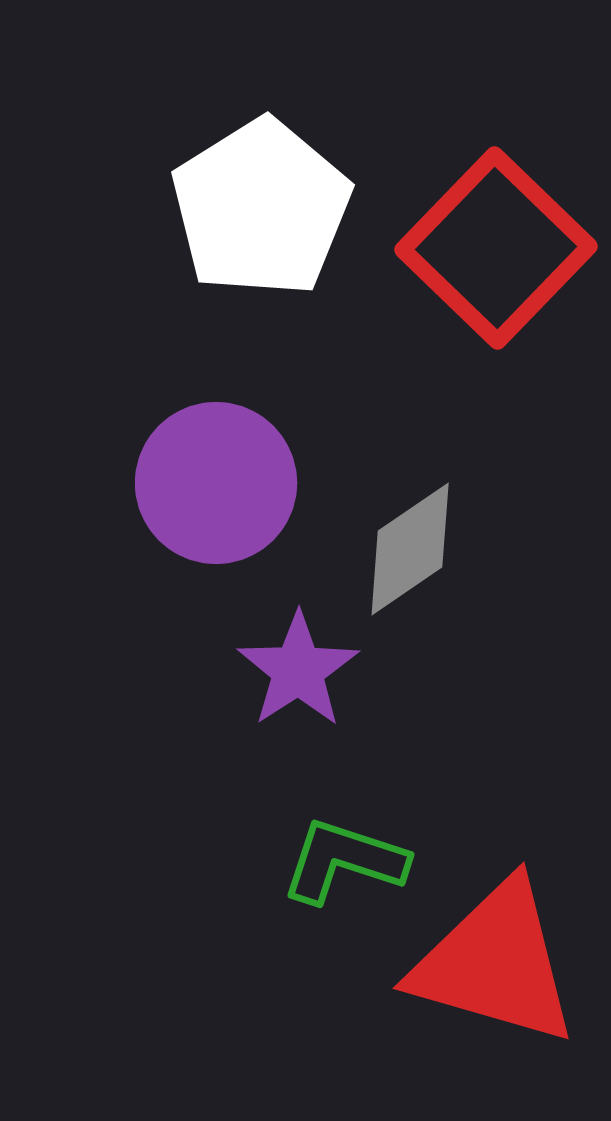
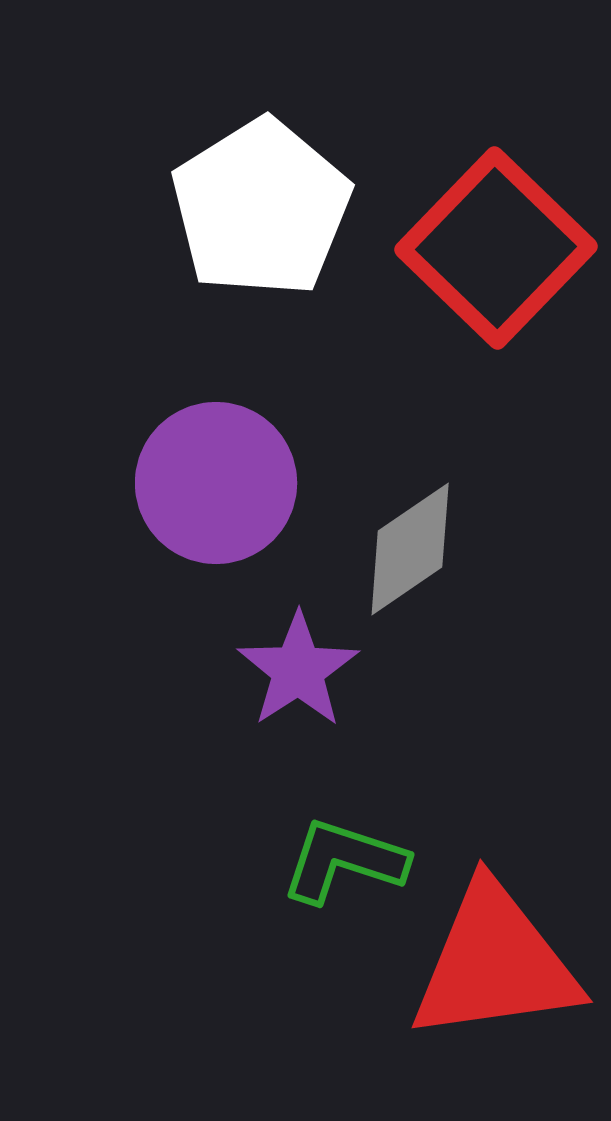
red triangle: rotated 24 degrees counterclockwise
